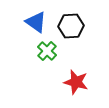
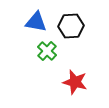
blue triangle: rotated 25 degrees counterclockwise
red star: moved 1 px left
